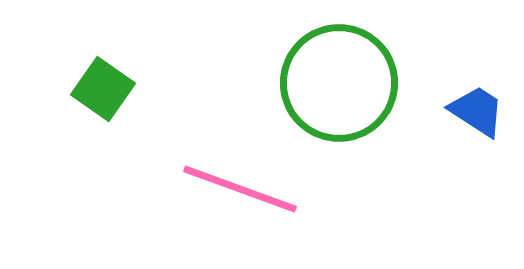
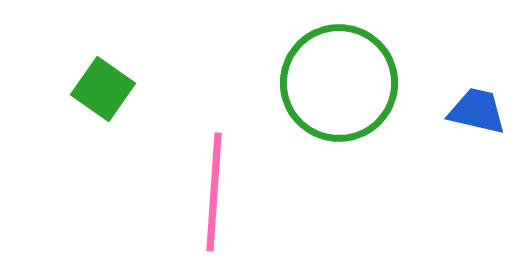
blue trapezoid: rotated 20 degrees counterclockwise
pink line: moved 26 px left, 3 px down; rotated 74 degrees clockwise
